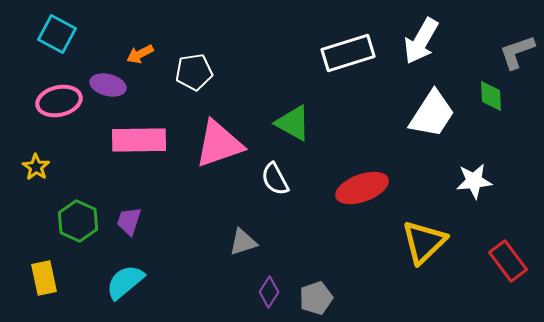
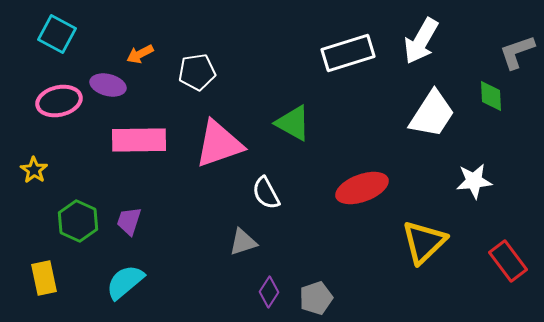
white pentagon: moved 3 px right
yellow star: moved 2 px left, 3 px down
white semicircle: moved 9 px left, 14 px down
